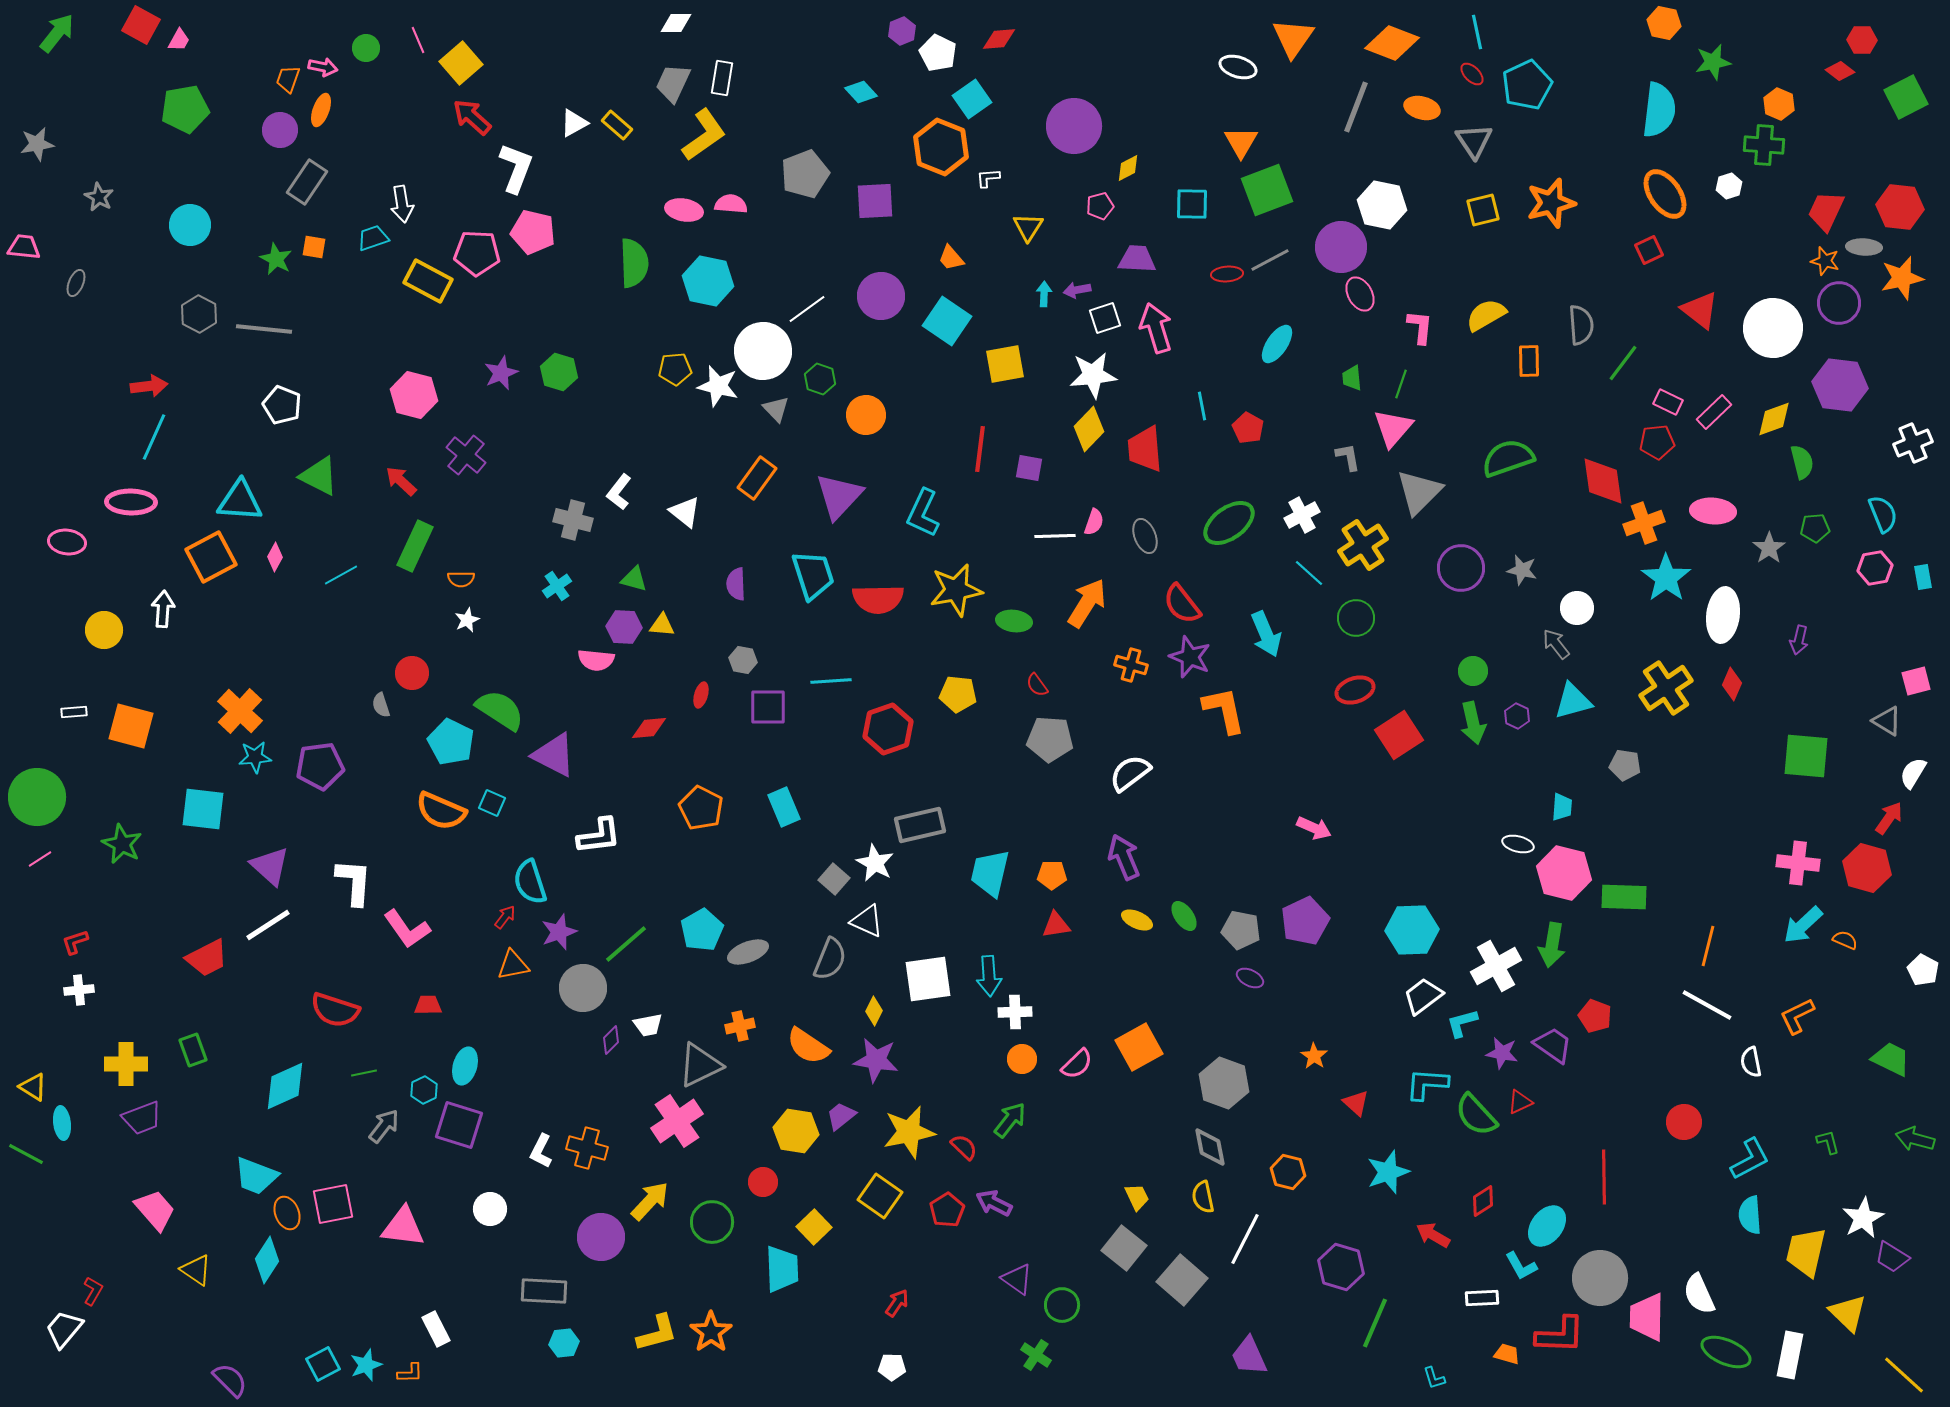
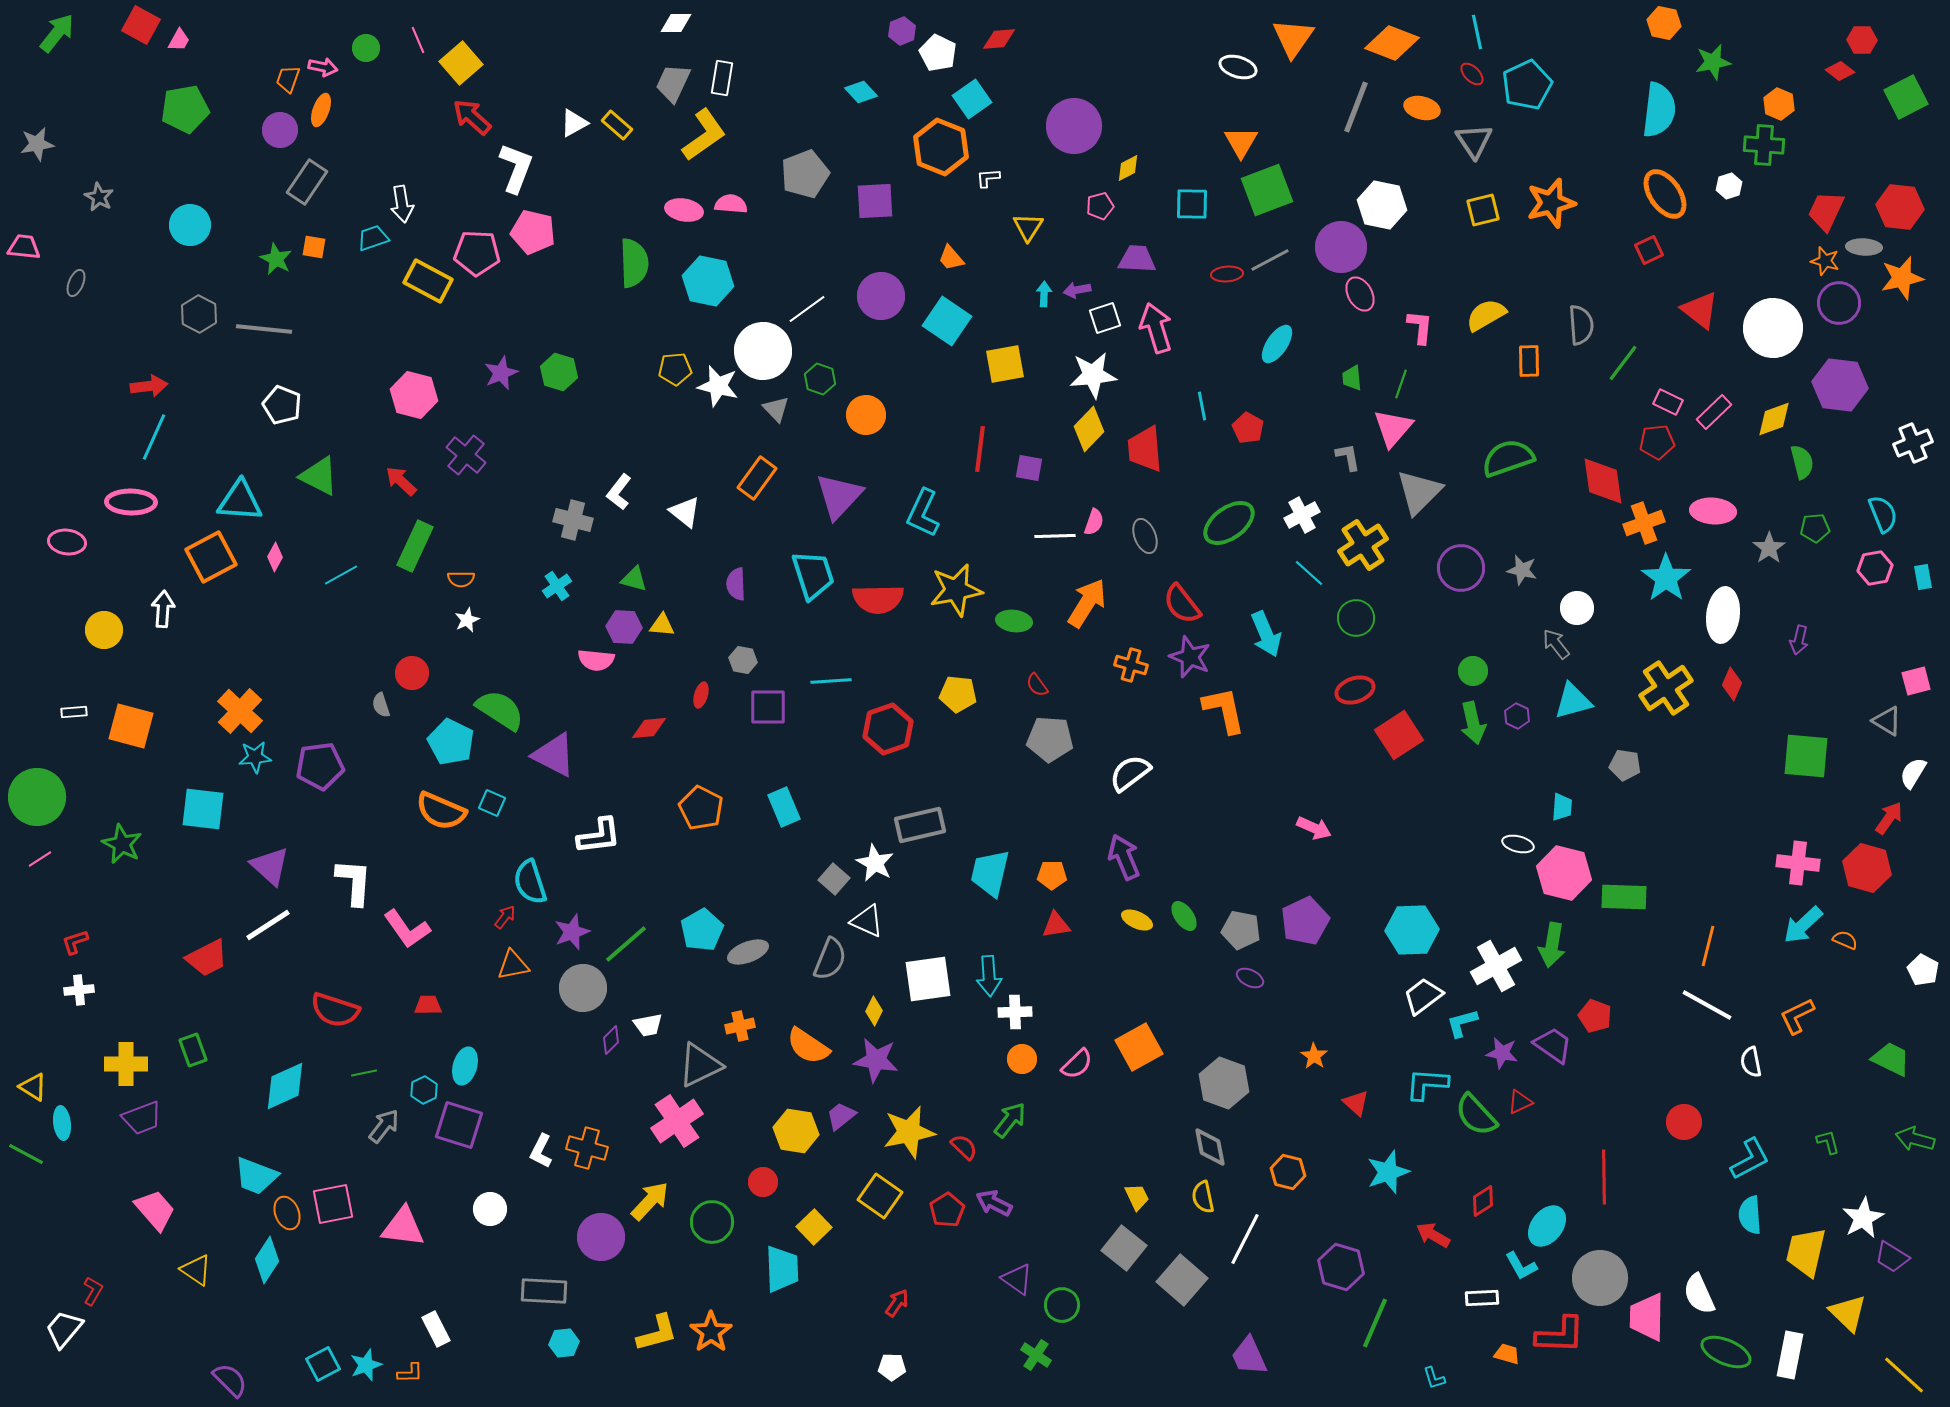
purple star at (559, 932): moved 13 px right
